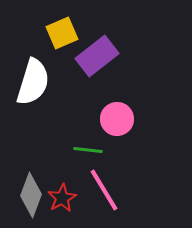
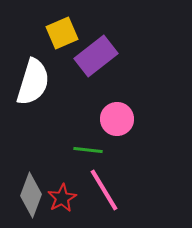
purple rectangle: moved 1 px left
